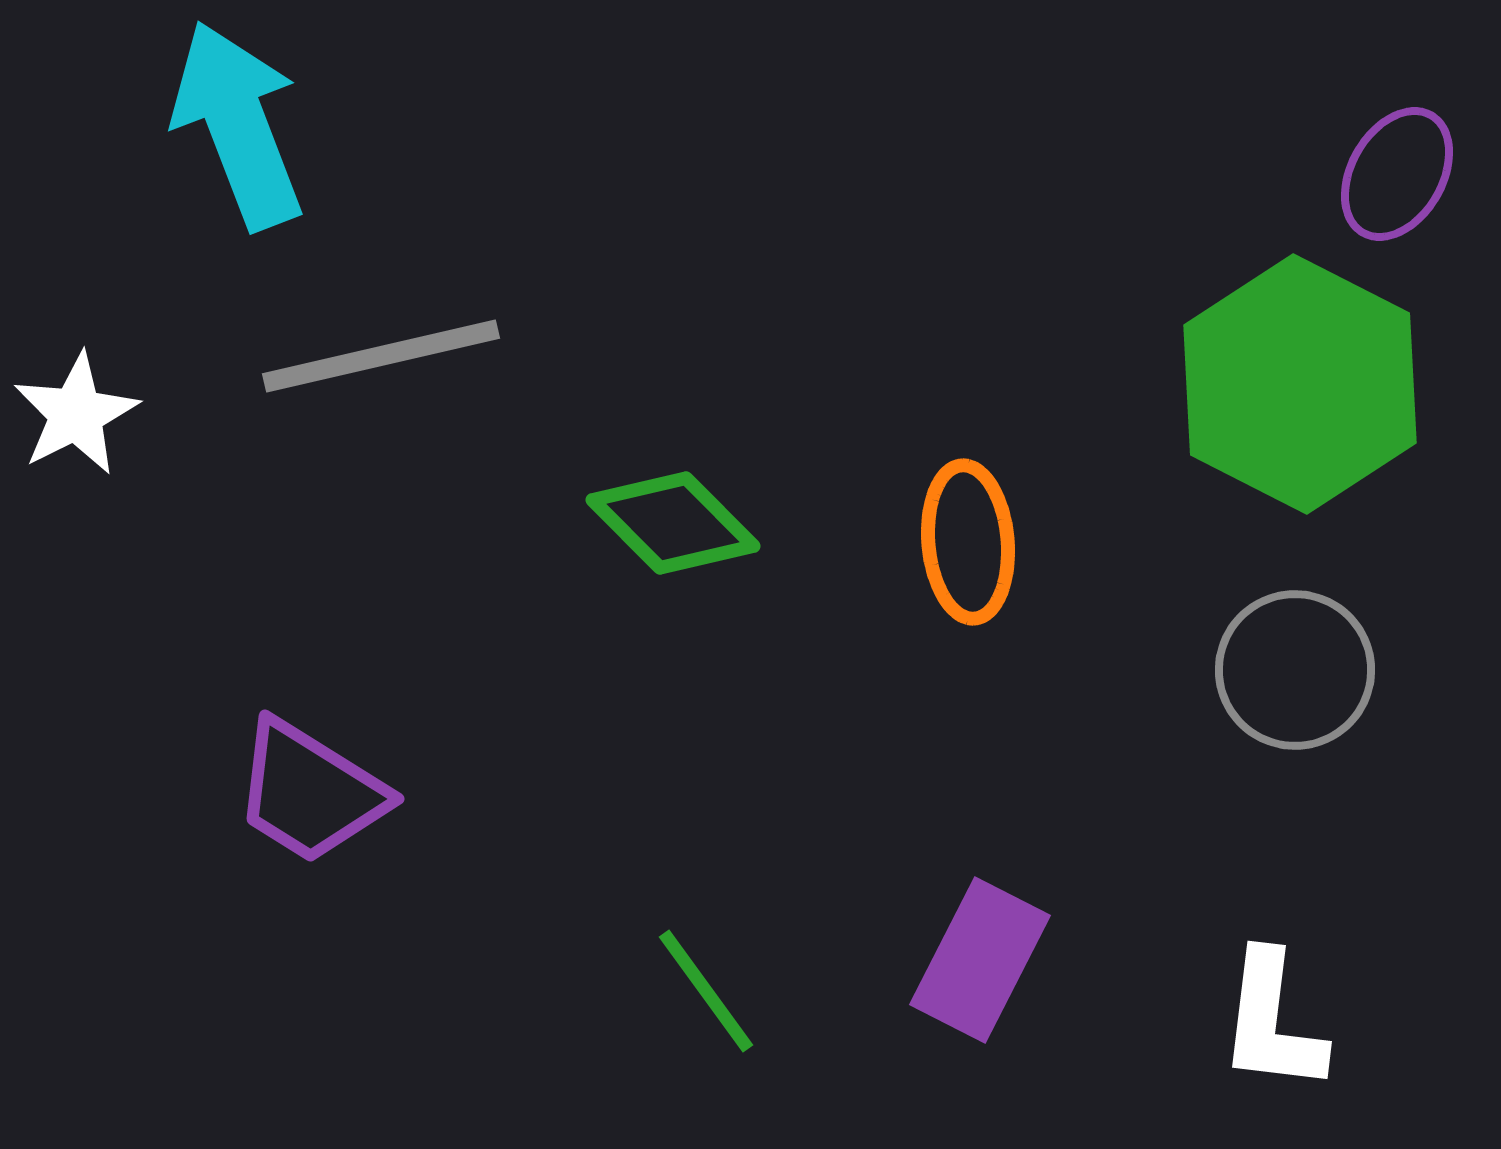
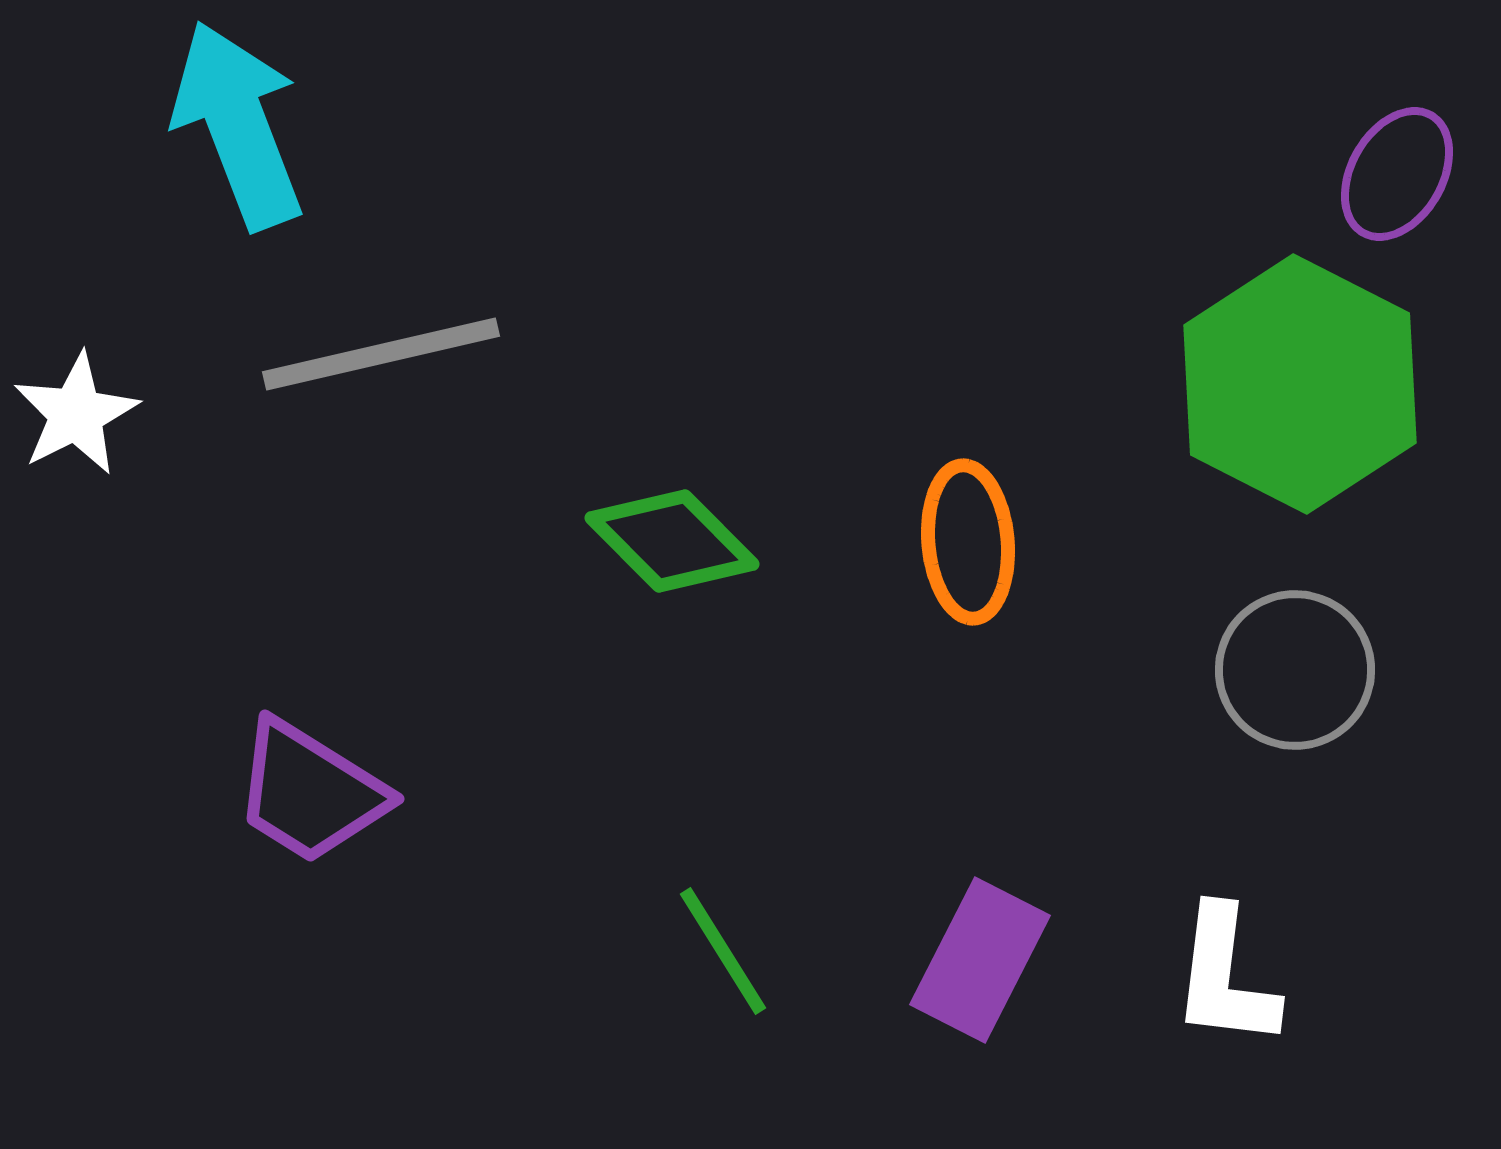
gray line: moved 2 px up
green diamond: moved 1 px left, 18 px down
green line: moved 17 px right, 40 px up; rotated 4 degrees clockwise
white L-shape: moved 47 px left, 45 px up
